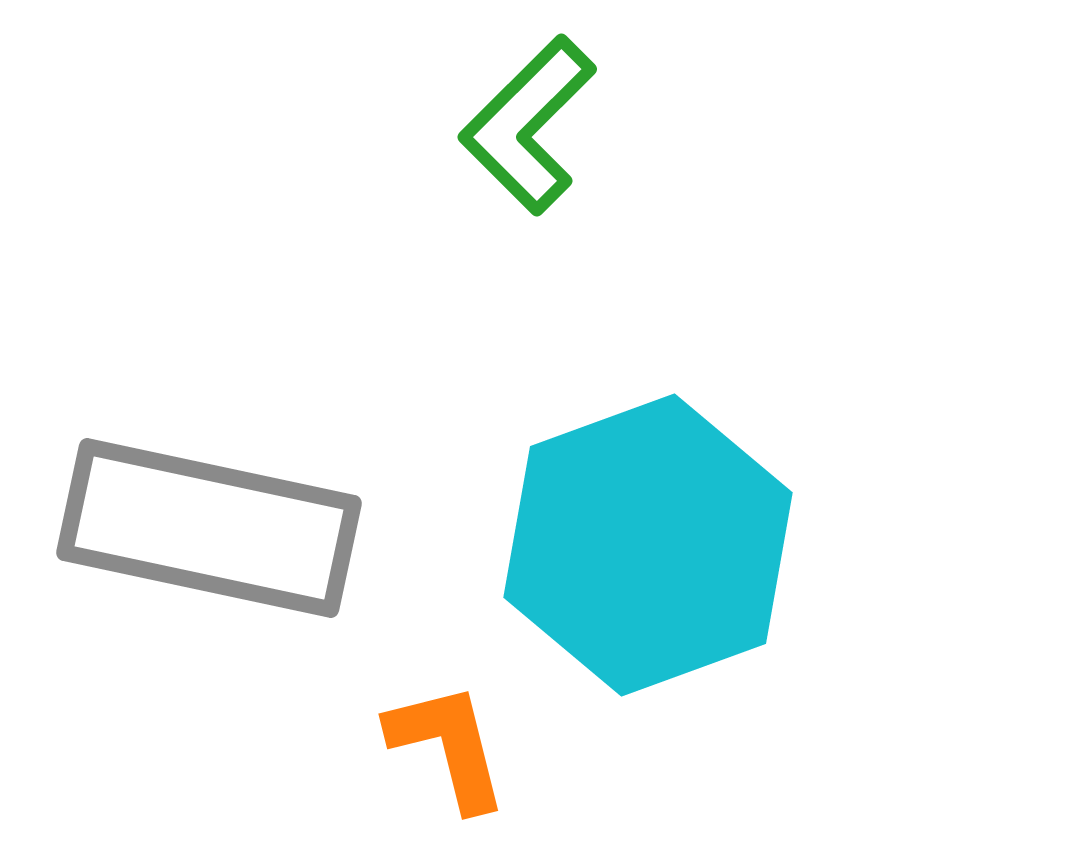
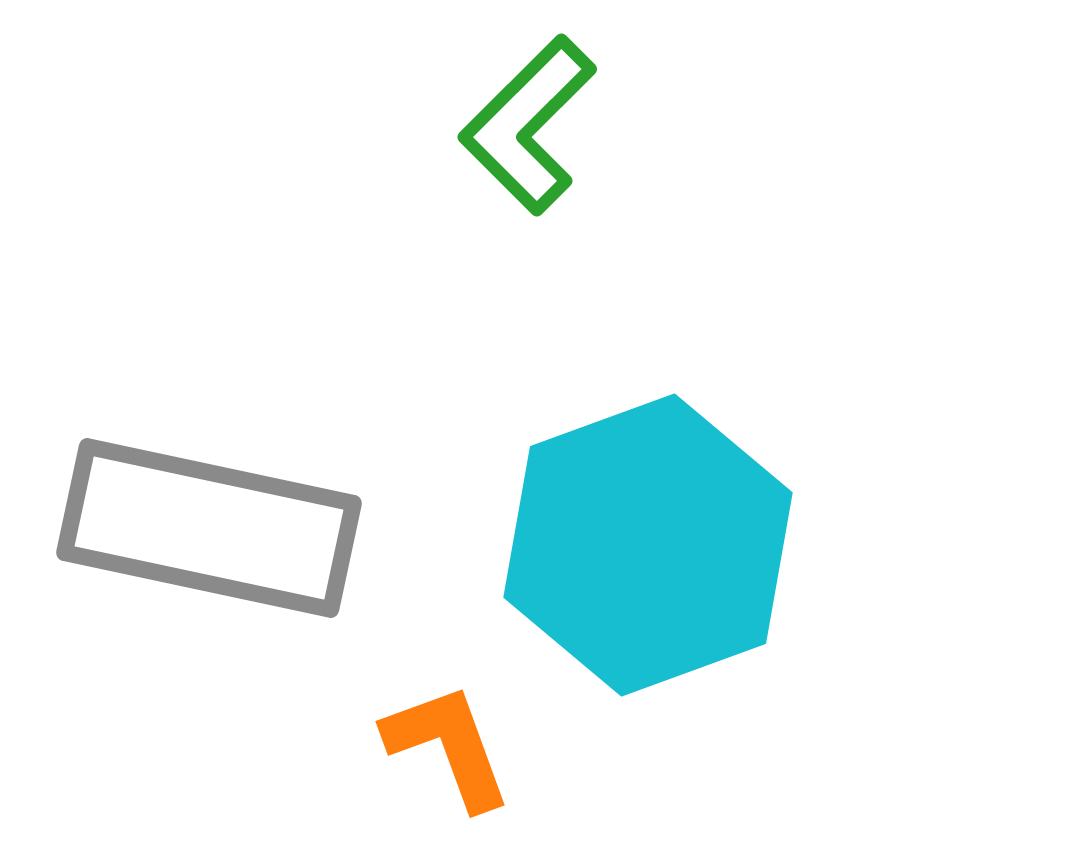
orange L-shape: rotated 6 degrees counterclockwise
